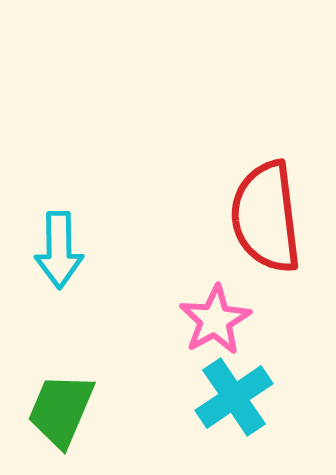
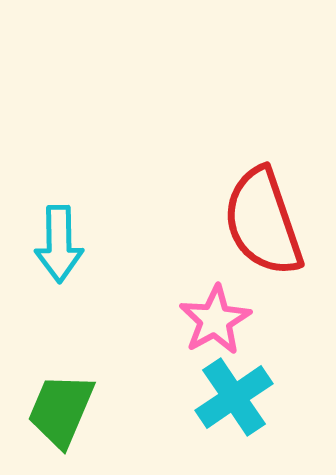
red semicircle: moved 3 px left, 5 px down; rotated 12 degrees counterclockwise
cyan arrow: moved 6 px up
